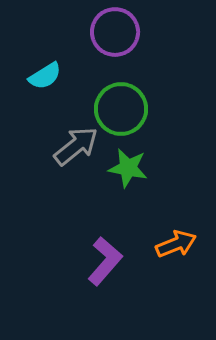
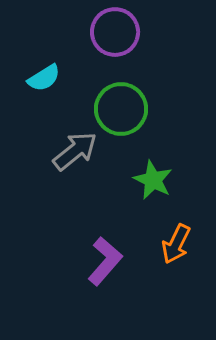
cyan semicircle: moved 1 px left, 2 px down
gray arrow: moved 1 px left, 5 px down
green star: moved 25 px right, 12 px down; rotated 15 degrees clockwise
orange arrow: rotated 138 degrees clockwise
